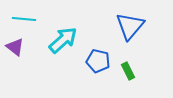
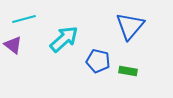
cyan line: rotated 20 degrees counterclockwise
cyan arrow: moved 1 px right, 1 px up
purple triangle: moved 2 px left, 2 px up
green rectangle: rotated 54 degrees counterclockwise
